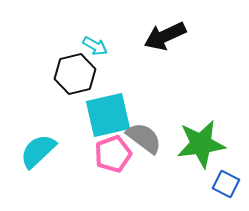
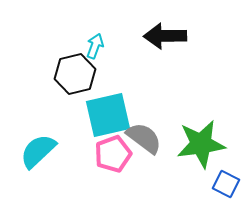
black arrow: rotated 24 degrees clockwise
cyan arrow: rotated 100 degrees counterclockwise
